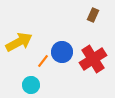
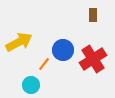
brown rectangle: rotated 24 degrees counterclockwise
blue circle: moved 1 px right, 2 px up
orange line: moved 1 px right, 3 px down
